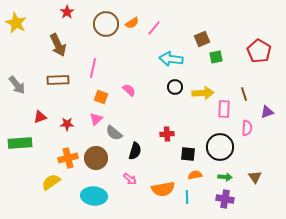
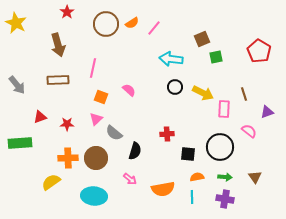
brown arrow at (58, 45): rotated 10 degrees clockwise
yellow arrow at (203, 93): rotated 30 degrees clockwise
pink semicircle at (247, 128): moved 2 px right, 3 px down; rotated 56 degrees counterclockwise
orange cross at (68, 158): rotated 12 degrees clockwise
orange semicircle at (195, 175): moved 2 px right, 2 px down
cyan line at (187, 197): moved 5 px right
